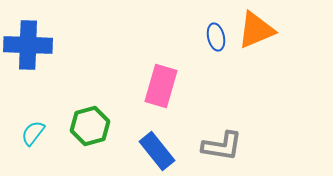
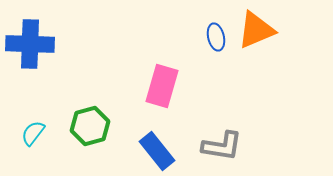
blue cross: moved 2 px right, 1 px up
pink rectangle: moved 1 px right
